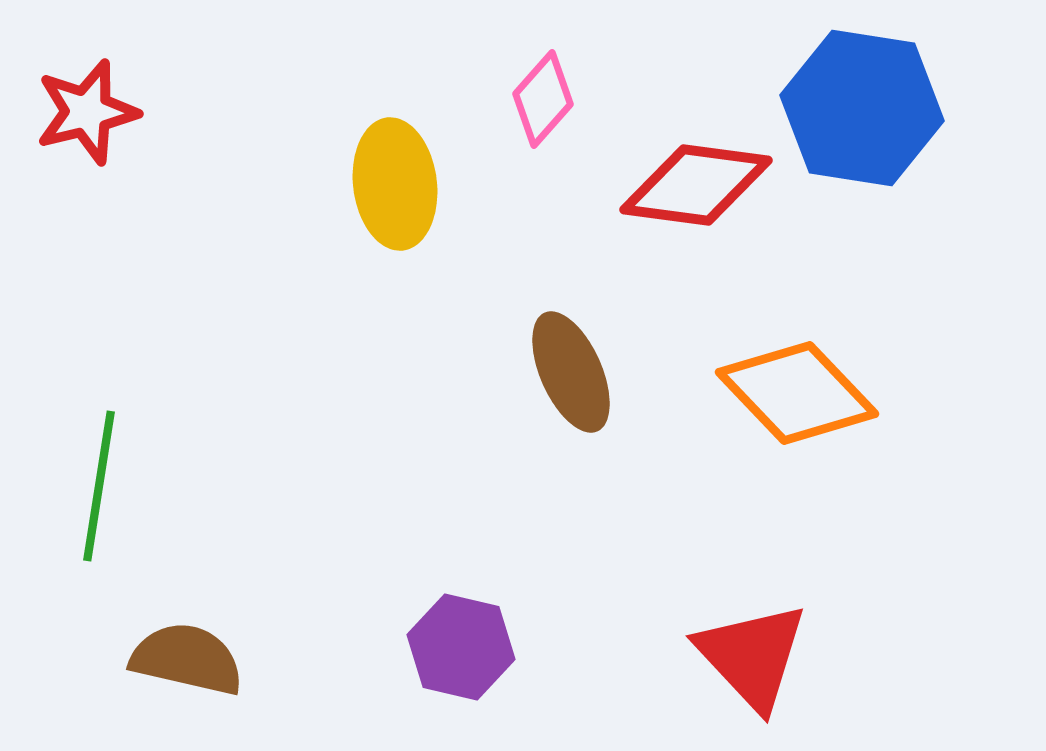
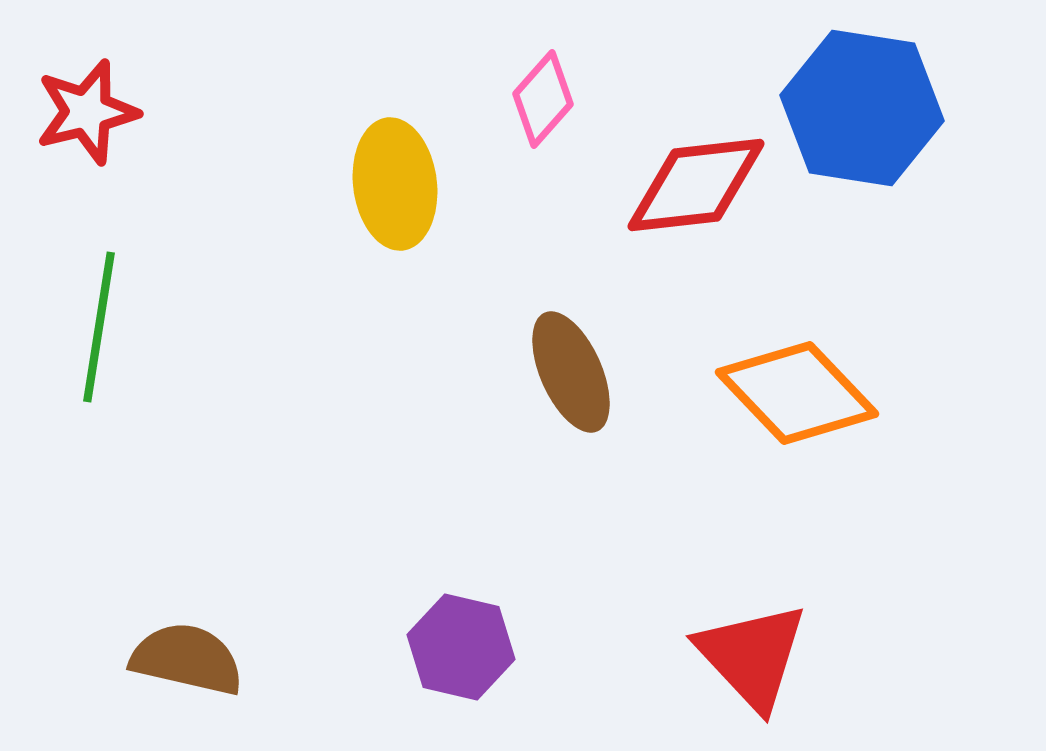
red diamond: rotated 14 degrees counterclockwise
green line: moved 159 px up
